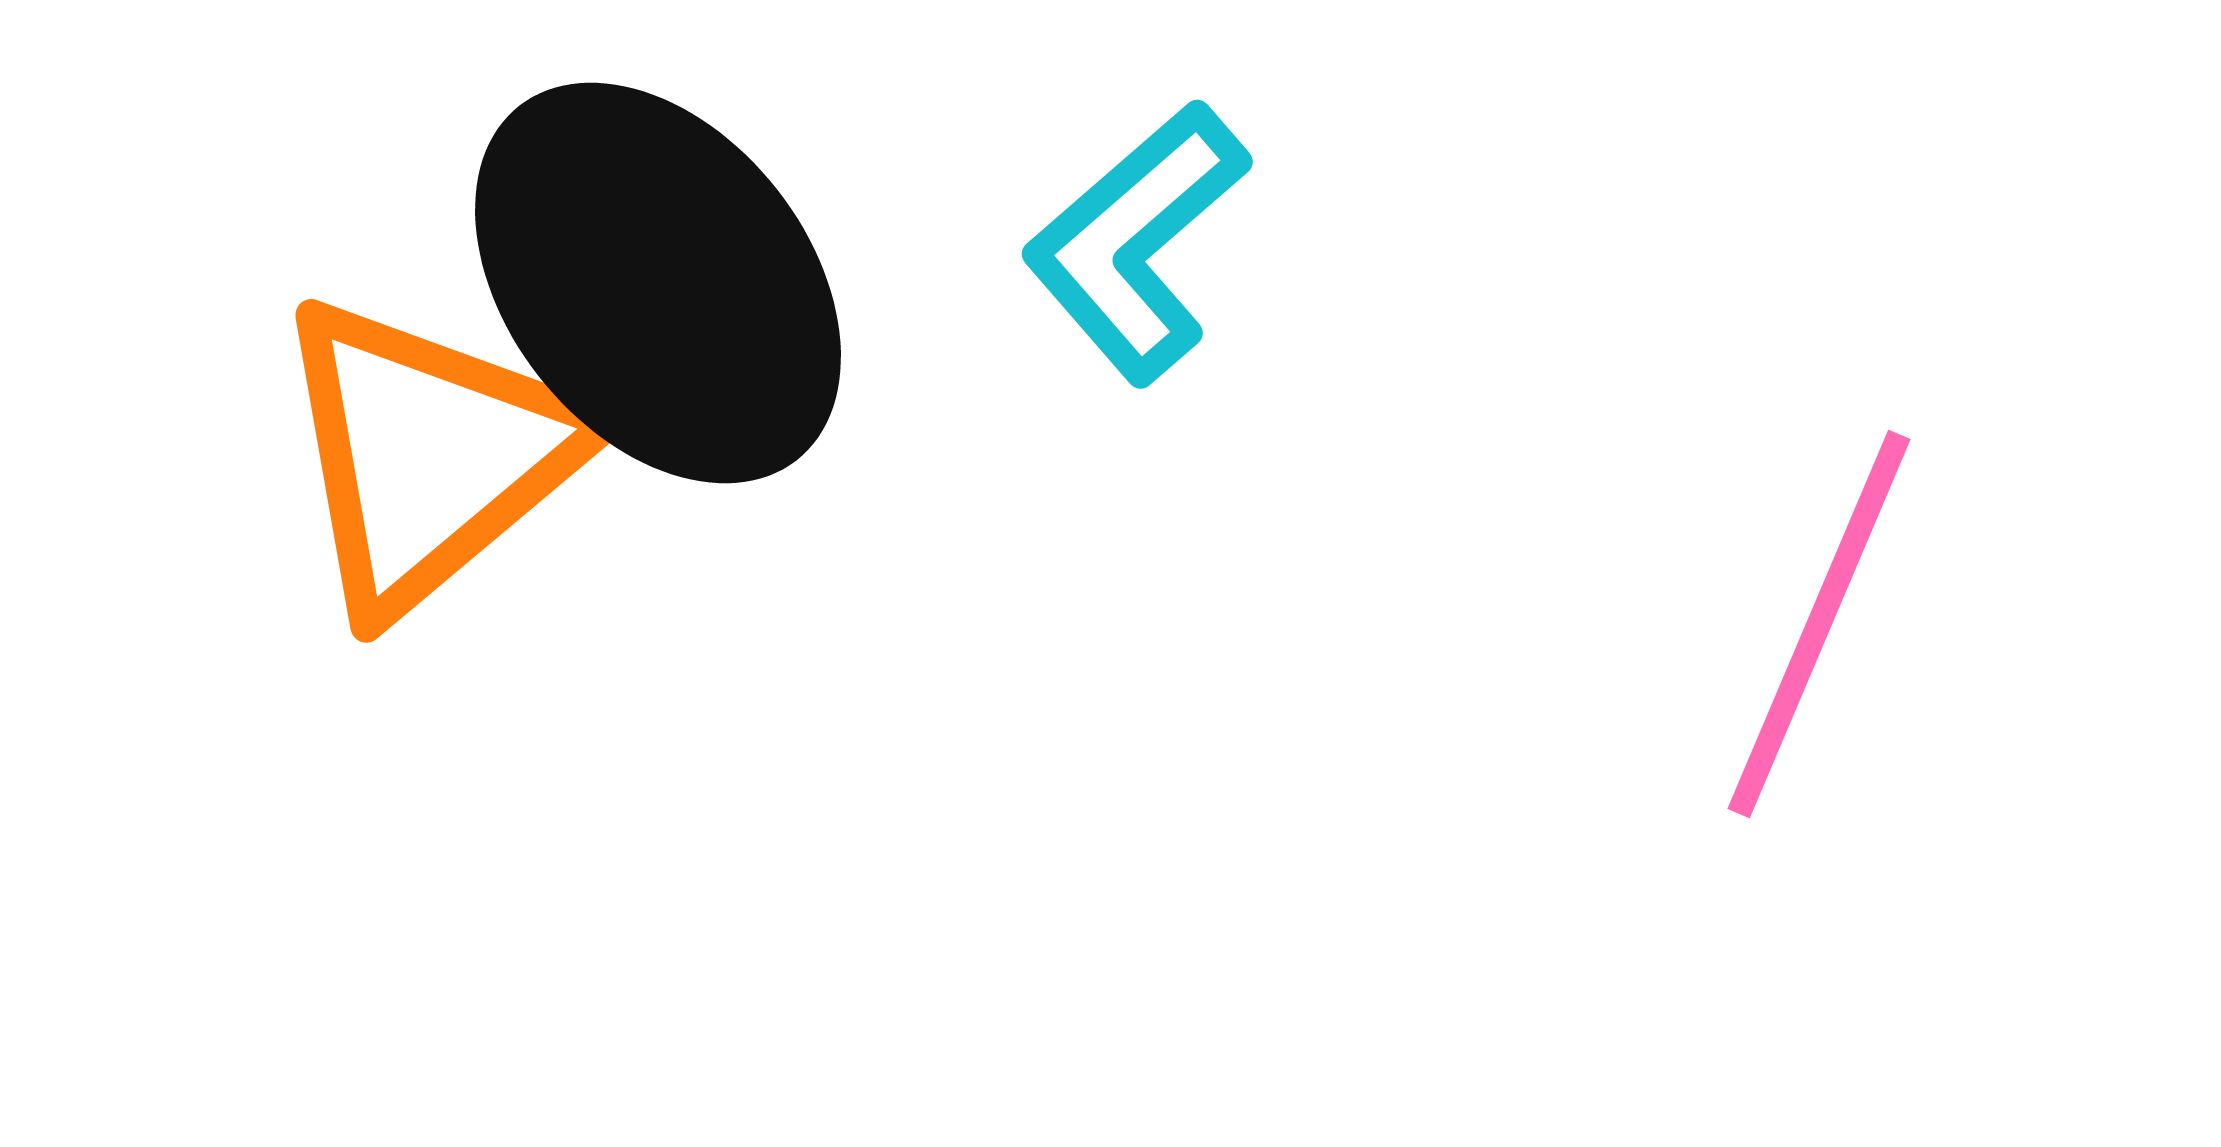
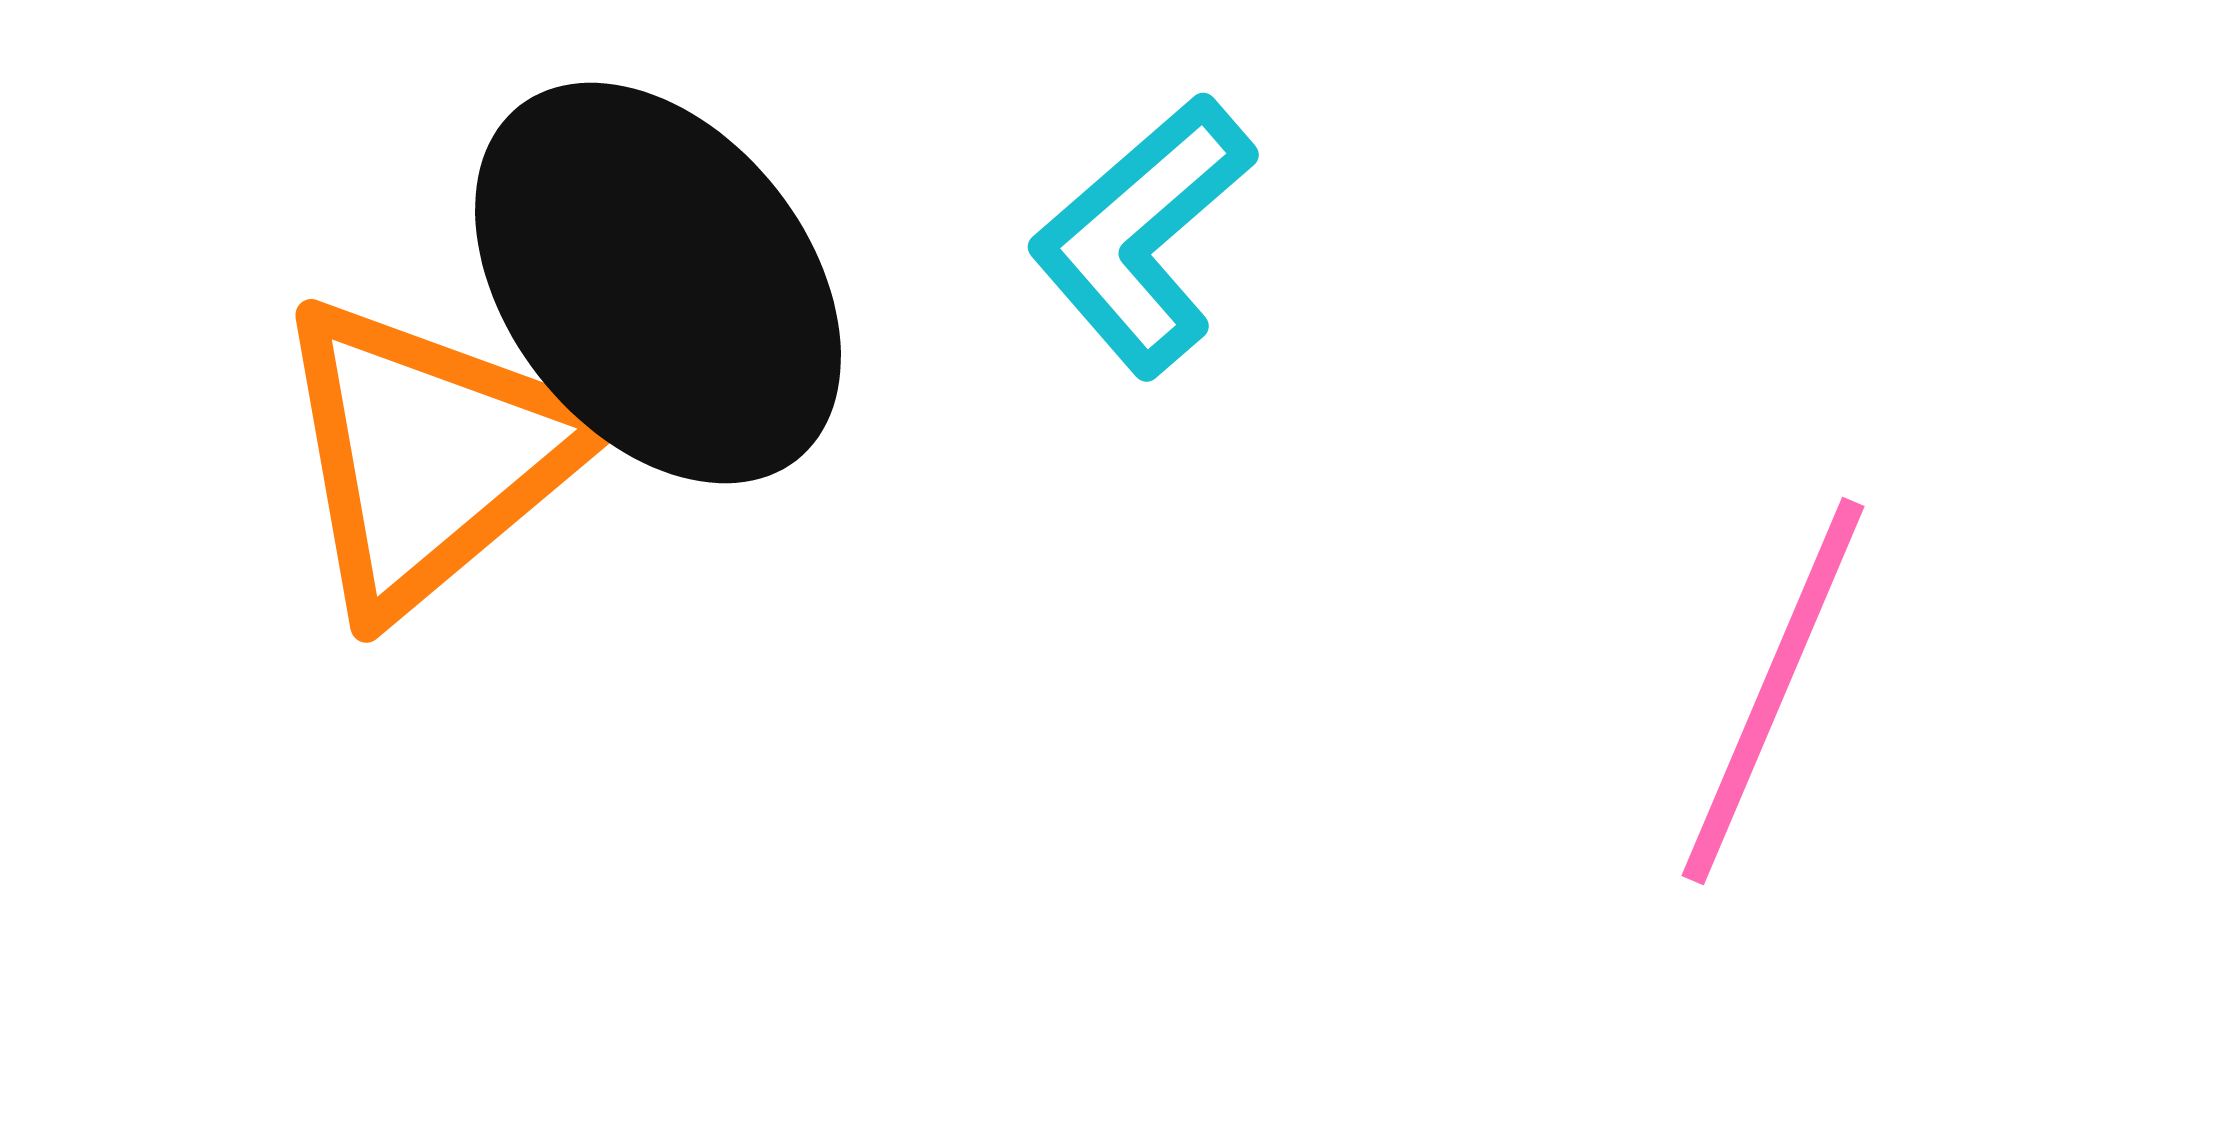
cyan L-shape: moved 6 px right, 7 px up
pink line: moved 46 px left, 67 px down
